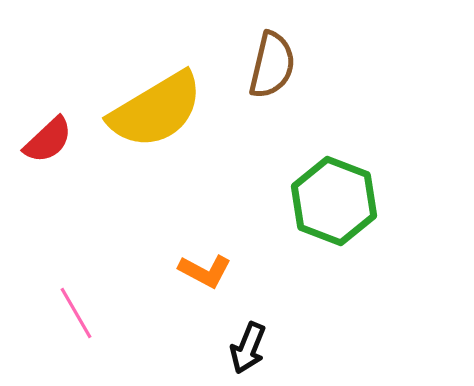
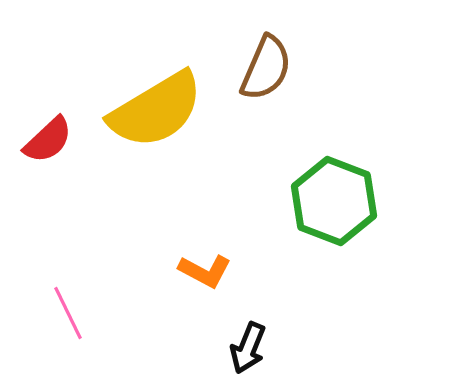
brown semicircle: moved 6 px left, 3 px down; rotated 10 degrees clockwise
pink line: moved 8 px left; rotated 4 degrees clockwise
